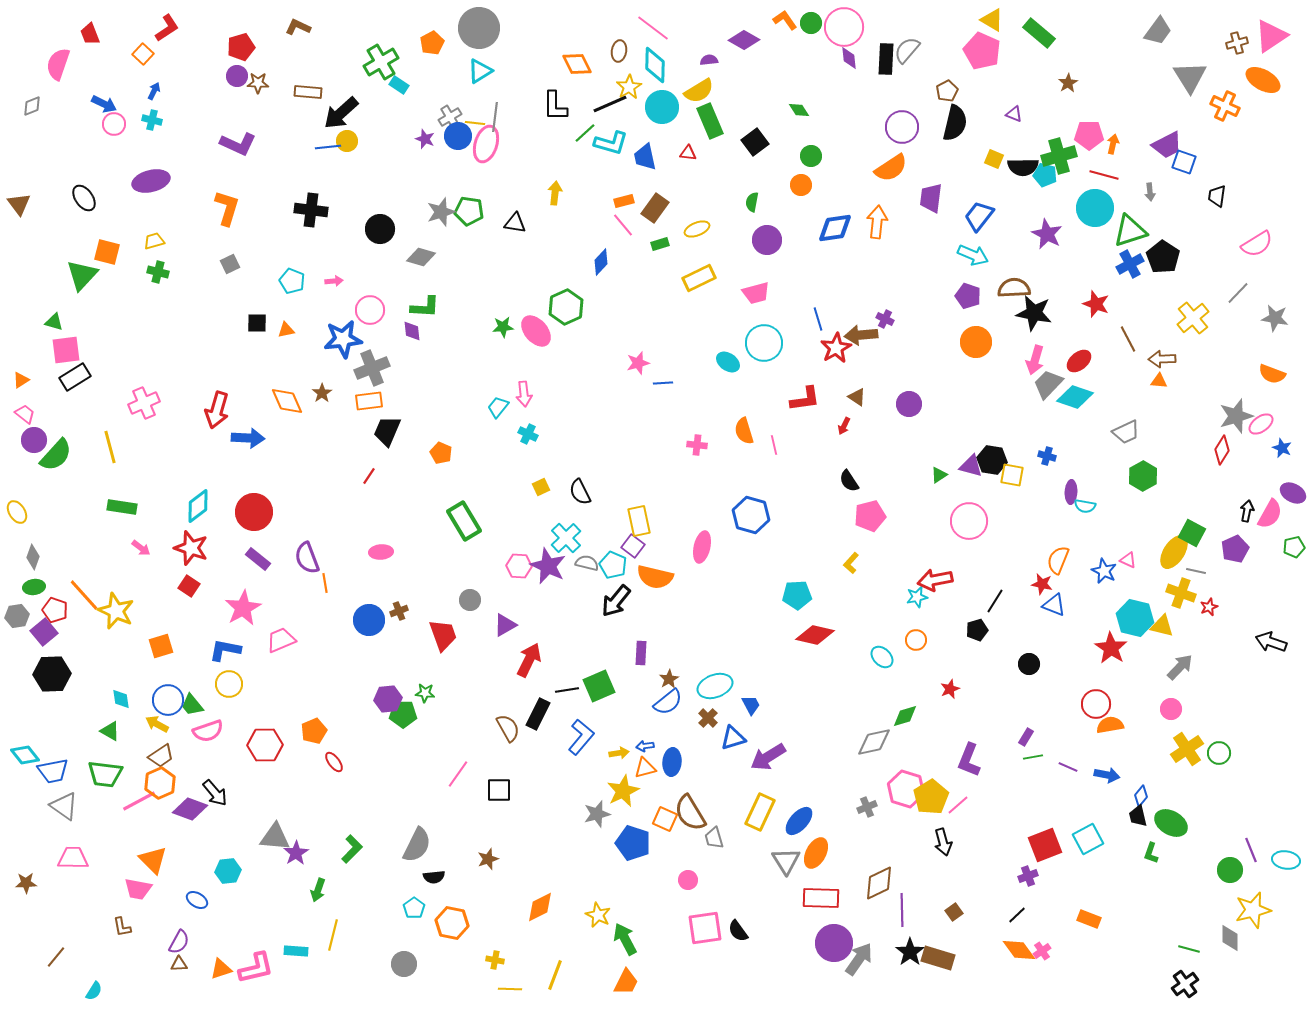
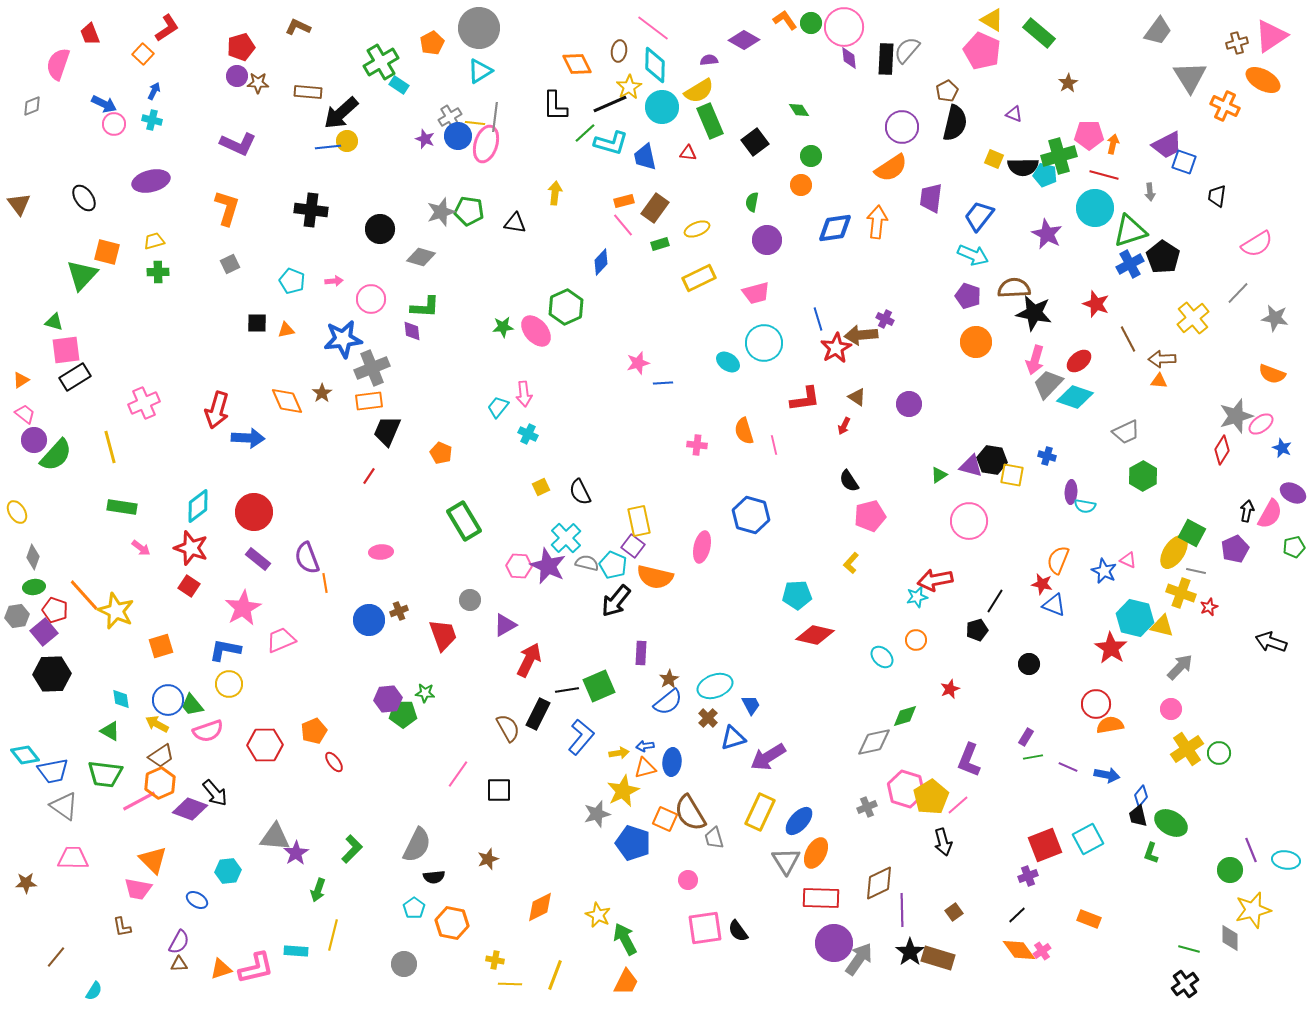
green cross at (158, 272): rotated 15 degrees counterclockwise
pink circle at (370, 310): moved 1 px right, 11 px up
yellow line at (510, 989): moved 5 px up
